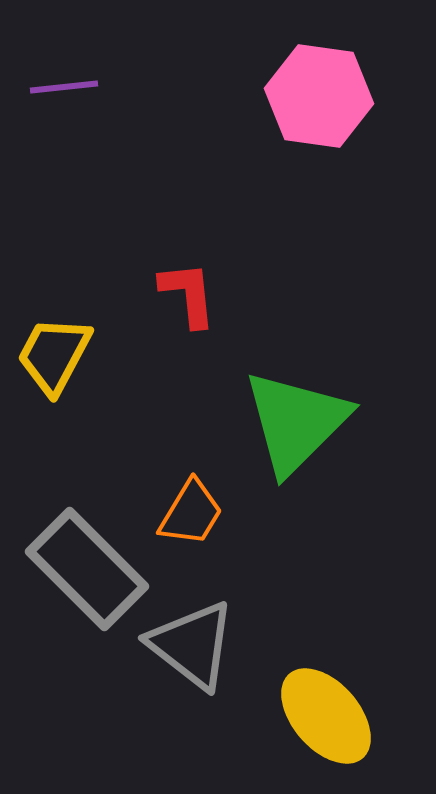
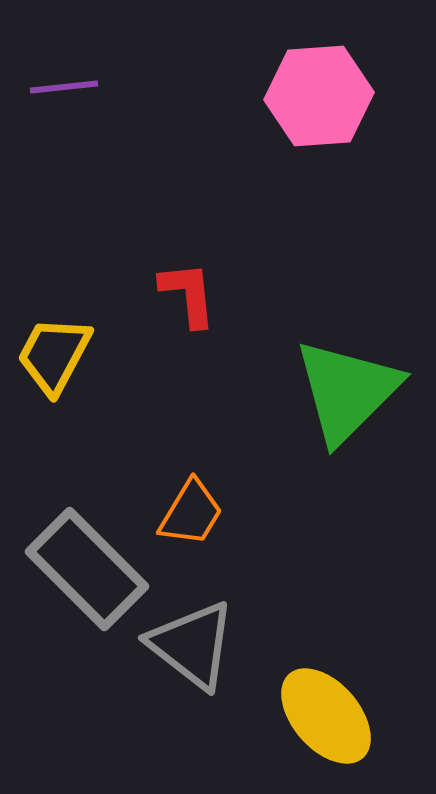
pink hexagon: rotated 12 degrees counterclockwise
green triangle: moved 51 px right, 31 px up
